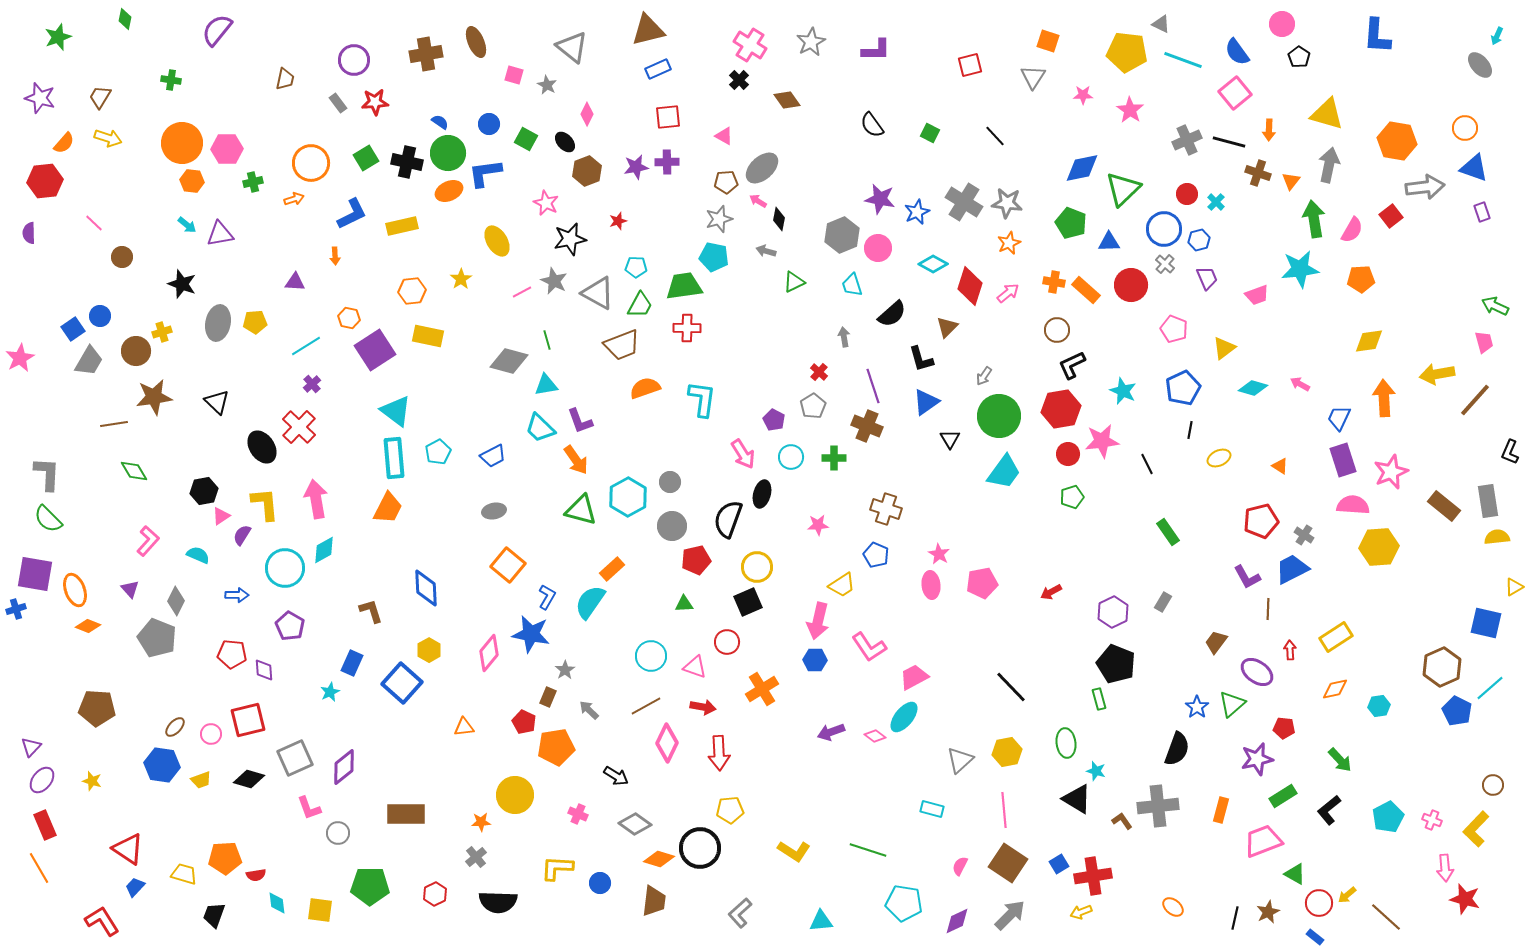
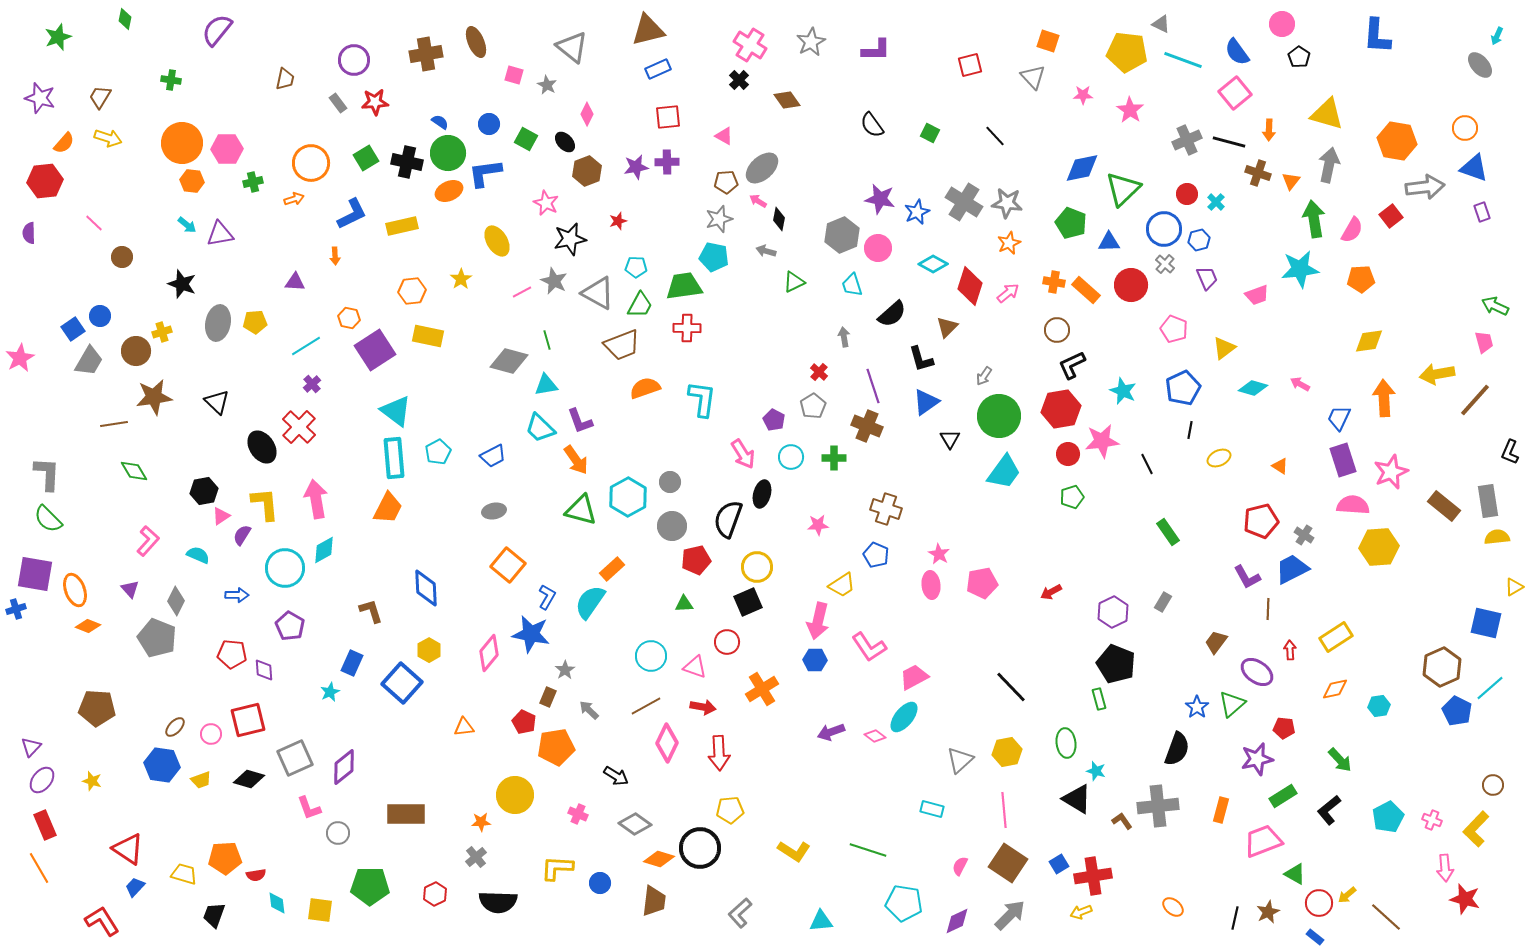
gray triangle at (1033, 77): rotated 16 degrees counterclockwise
